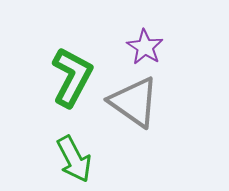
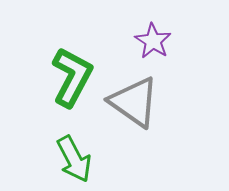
purple star: moved 8 px right, 6 px up
